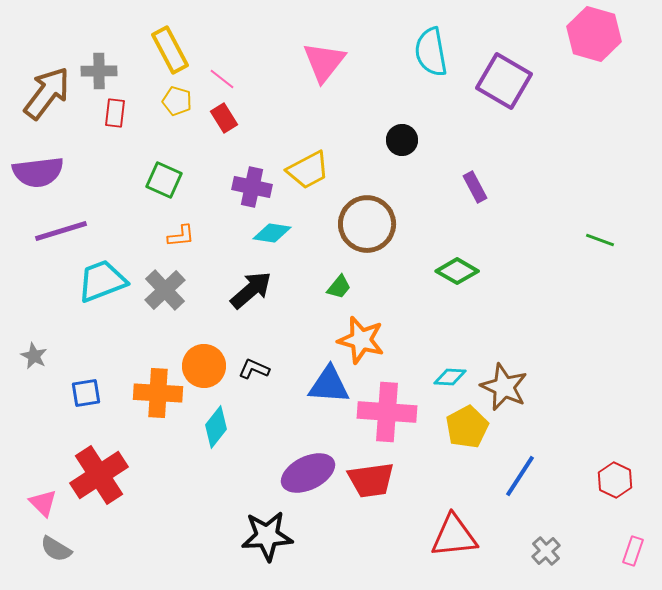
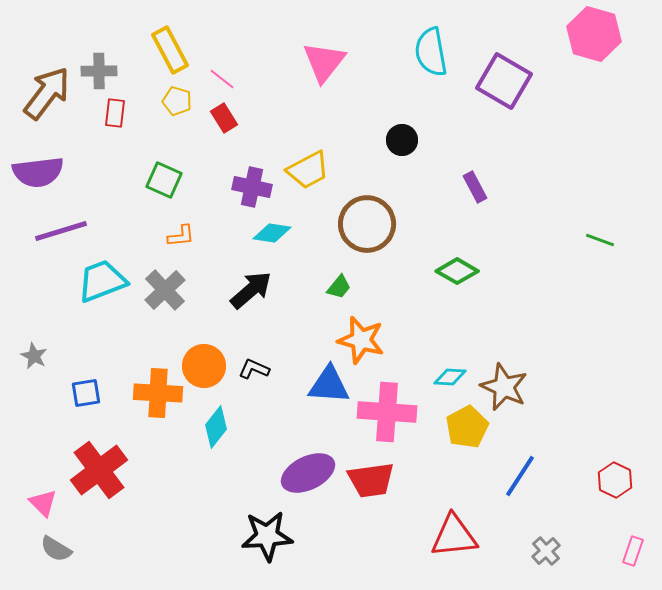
red cross at (99, 475): moved 5 px up; rotated 4 degrees counterclockwise
